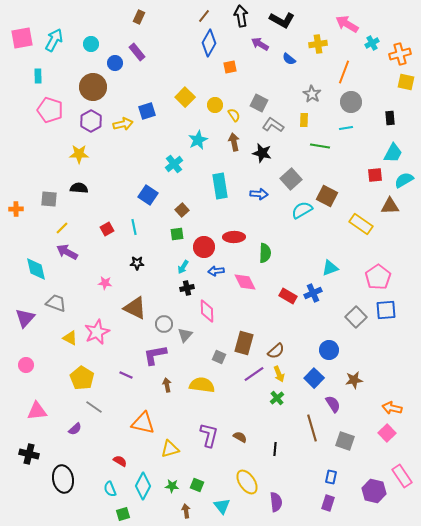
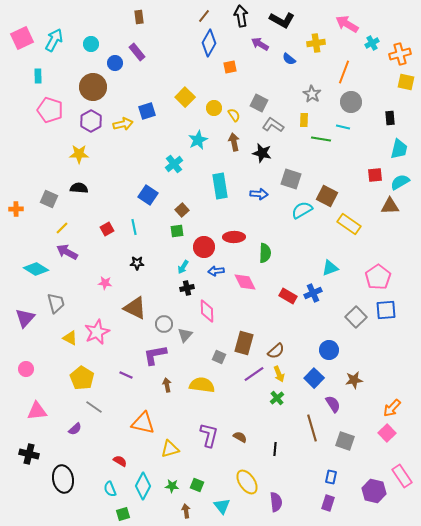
brown rectangle at (139, 17): rotated 32 degrees counterclockwise
pink square at (22, 38): rotated 15 degrees counterclockwise
yellow cross at (318, 44): moved 2 px left, 1 px up
yellow circle at (215, 105): moved 1 px left, 3 px down
cyan line at (346, 128): moved 3 px left, 1 px up; rotated 24 degrees clockwise
green line at (320, 146): moved 1 px right, 7 px up
cyan trapezoid at (393, 153): moved 6 px right, 4 px up; rotated 15 degrees counterclockwise
gray square at (291, 179): rotated 30 degrees counterclockwise
cyan semicircle at (404, 180): moved 4 px left, 2 px down
gray square at (49, 199): rotated 18 degrees clockwise
yellow rectangle at (361, 224): moved 12 px left
green square at (177, 234): moved 3 px up
cyan diamond at (36, 269): rotated 45 degrees counterclockwise
gray trapezoid at (56, 303): rotated 55 degrees clockwise
pink circle at (26, 365): moved 4 px down
orange arrow at (392, 408): rotated 60 degrees counterclockwise
